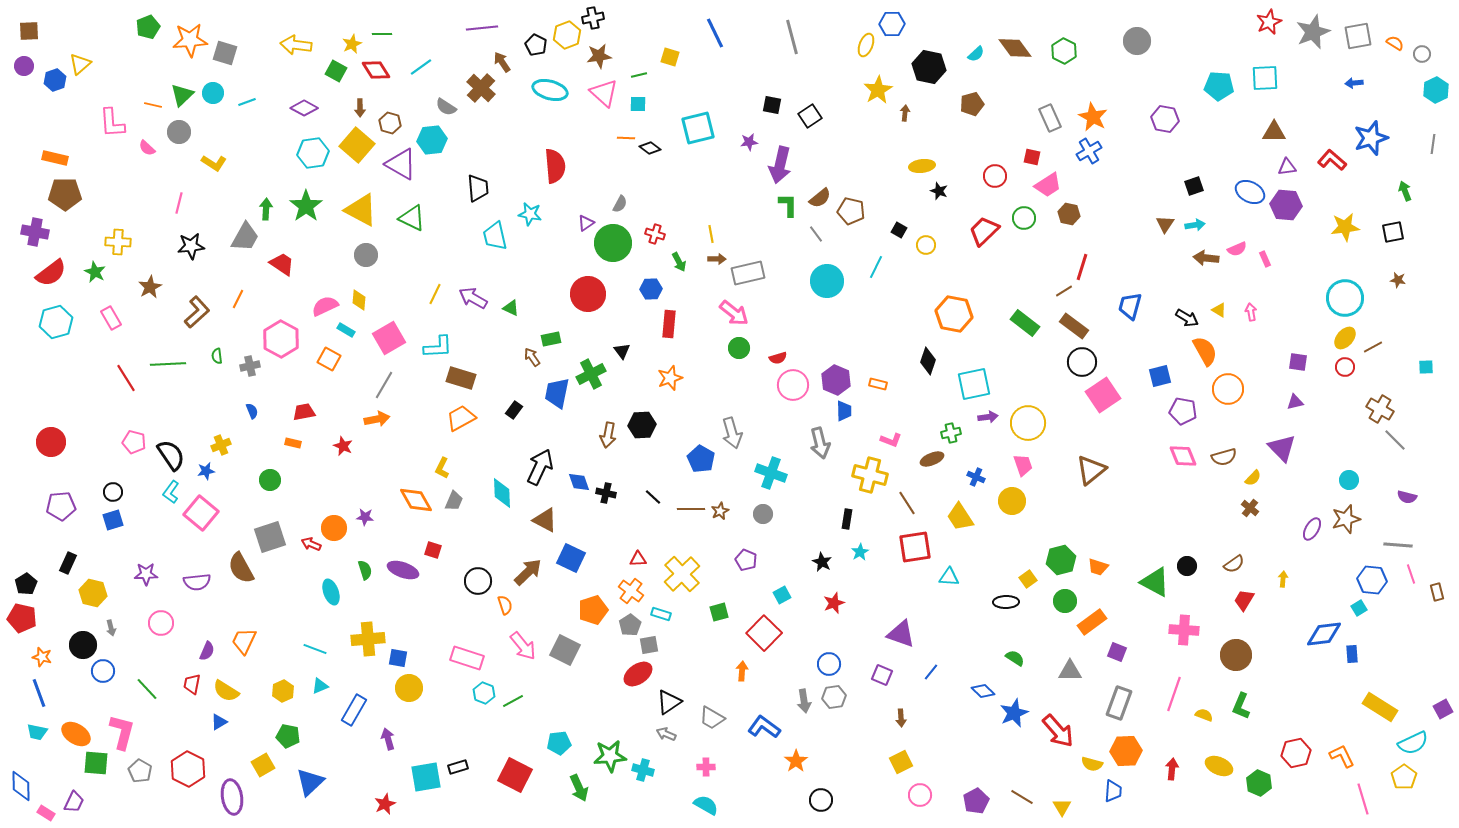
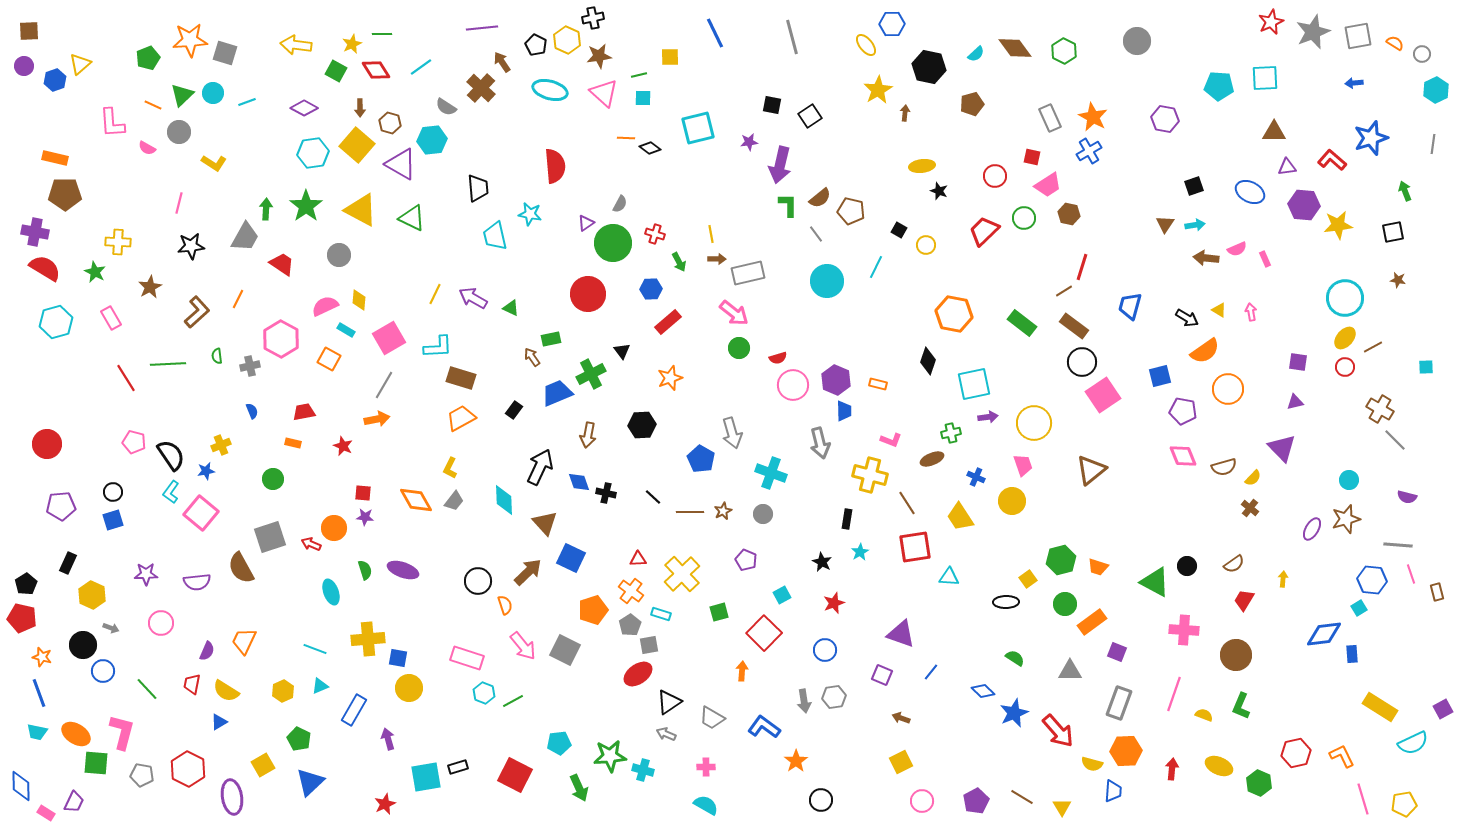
red star at (1269, 22): moved 2 px right
green pentagon at (148, 27): moved 31 px down
yellow hexagon at (567, 35): moved 5 px down; rotated 16 degrees counterclockwise
yellow ellipse at (866, 45): rotated 60 degrees counterclockwise
yellow square at (670, 57): rotated 18 degrees counterclockwise
cyan square at (638, 104): moved 5 px right, 6 px up
orange line at (153, 105): rotated 12 degrees clockwise
pink semicircle at (147, 148): rotated 12 degrees counterclockwise
purple hexagon at (1286, 205): moved 18 px right
yellow star at (1345, 227): moved 7 px left, 2 px up
gray circle at (366, 255): moved 27 px left
red semicircle at (51, 273): moved 6 px left, 5 px up; rotated 112 degrees counterclockwise
green rectangle at (1025, 323): moved 3 px left
red rectangle at (669, 324): moved 1 px left, 2 px up; rotated 44 degrees clockwise
orange semicircle at (1205, 351): rotated 84 degrees clockwise
blue trapezoid at (557, 393): rotated 56 degrees clockwise
yellow circle at (1028, 423): moved 6 px right
brown arrow at (608, 435): moved 20 px left
red circle at (51, 442): moved 4 px left, 2 px down
brown semicircle at (1224, 457): moved 10 px down
yellow L-shape at (442, 468): moved 8 px right
green circle at (270, 480): moved 3 px right, 1 px up
cyan diamond at (502, 493): moved 2 px right, 7 px down
gray trapezoid at (454, 501): rotated 15 degrees clockwise
brown line at (691, 509): moved 1 px left, 3 px down
brown star at (720, 511): moved 3 px right
brown triangle at (545, 520): moved 3 px down; rotated 20 degrees clockwise
red square at (433, 550): moved 70 px left, 57 px up; rotated 12 degrees counterclockwise
yellow hexagon at (93, 593): moved 1 px left, 2 px down; rotated 12 degrees clockwise
green circle at (1065, 601): moved 3 px down
gray arrow at (111, 628): rotated 56 degrees counterclockwise
blue circle at (829, 664): moved 4 px left, 14 px up
brown arrow at (901, 718): rotated 114 degrees clockwise
green pentagon at (288, 736): moved 11 px right, 3 px down; rotated 15 degrees clockwise
gray pentagon at (140, 771): moved 2 px right, 4 px down; rotated 20 degrees counterclockwise
yellow pentagon at (1404, 777): moved 27 px down; rotated 25 degrees clockwise
pink circle at (920, 795): moved 2 px right, 6 px down
